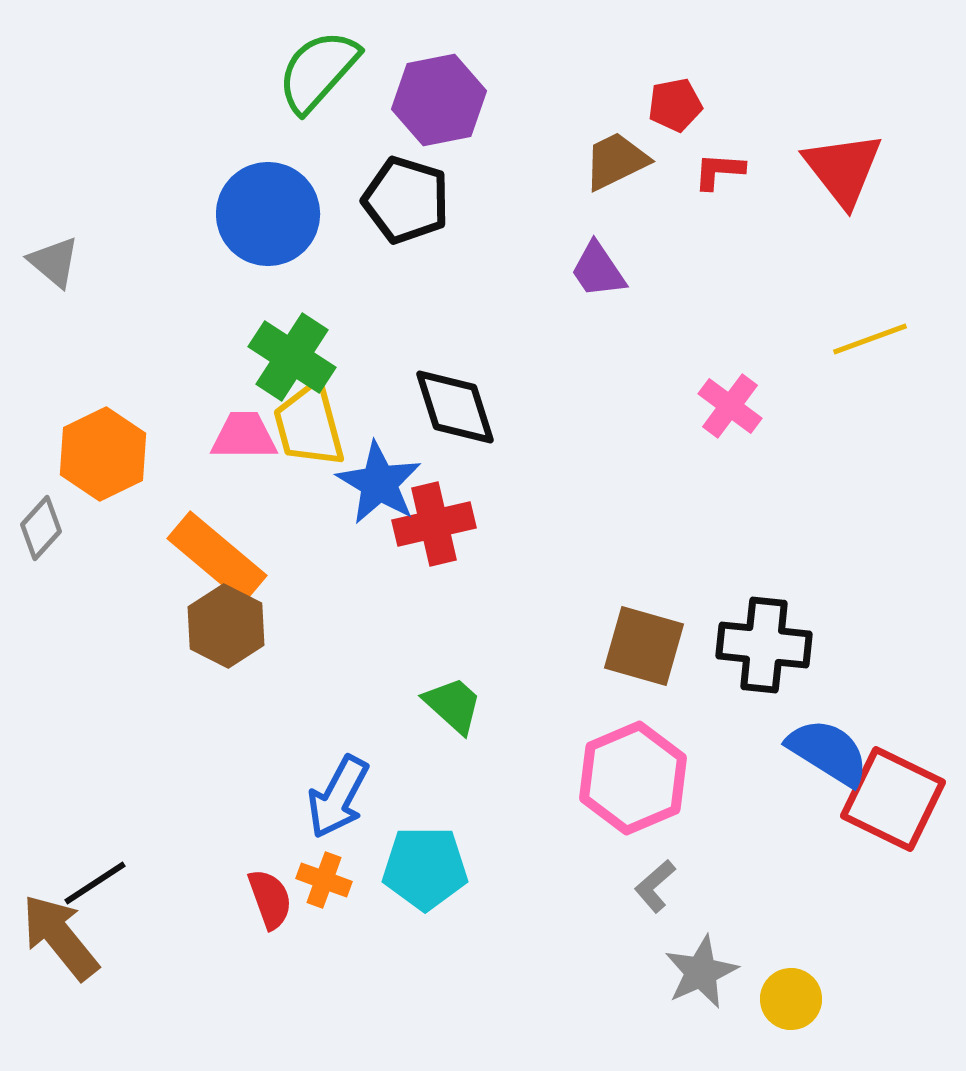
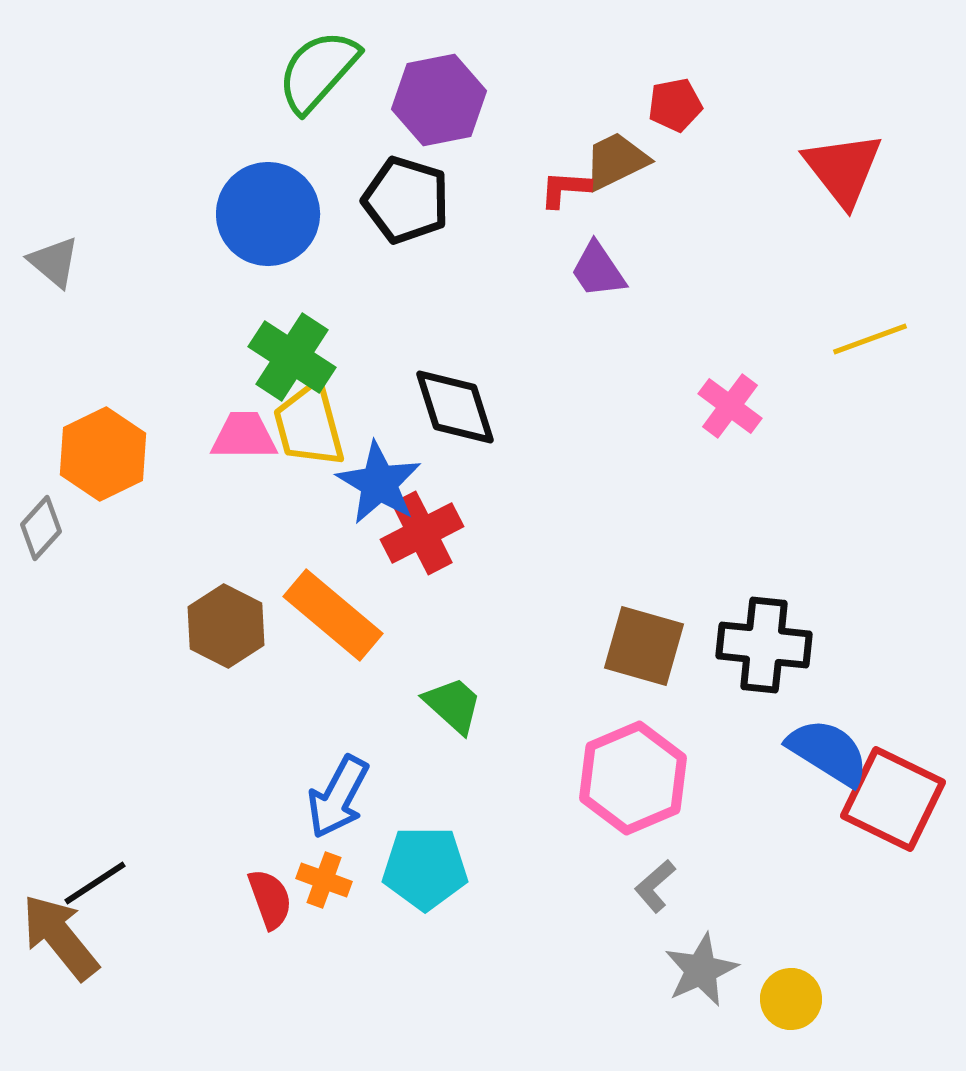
red L-shape: moved 154 px left, 18 px down
red cross: moved 12 px left, 9 px down; rotated 14 degrees counterclockwise
orange rectangle: moved 116 px right, 58 px down
gray star: moved 2 px up
